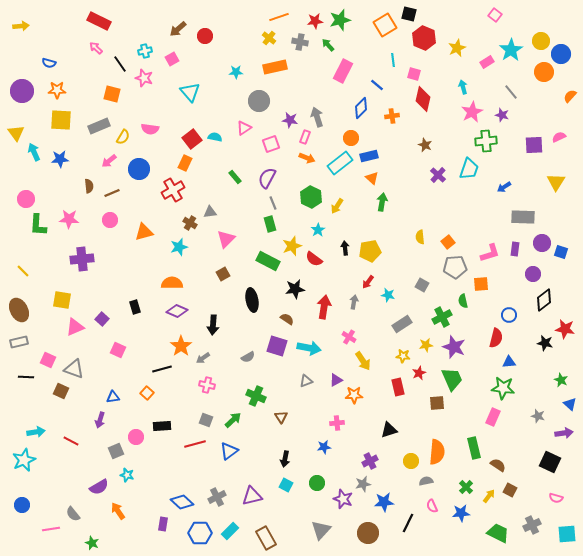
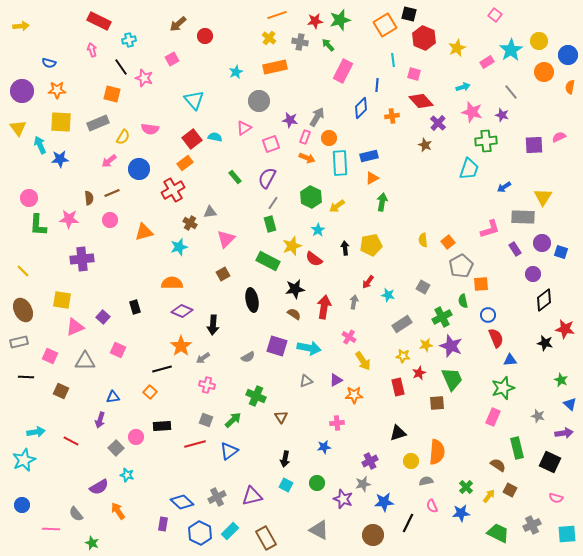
orange line at (279, 17): moved 2 px left, 2 px up
brown arrow at (178, 29): moved 5 px up
yellow circle at (541, 41): moved 2 px left
pink arrow at (96, 48): moved 4 px left, 2 px down; rotated 32 degrees clockwise
cyan cross at (145, 51): moved 16 px left, 11 px up
blue circle at (561, 54): moved 7 px right, 1 px down
black line at (120, 64): moved 1 px right, 3 px down
cyan star at (236, 72): rotated 24 degrees counterclockwise
blue line at (377, 85): rotated 56 degrees clockwise
cyan arrow at (463, 87): rotated 88 degrees clockwise
cyan triangle at (190, 92): moved 4 px right, 8 px down
orange semicircle at (570, 96): moved 9 px up; rotated 32 degrees counterclockwise
red diamond at (423, 99): moved 2 px left, 2 px down; rotated 55 degrees counterclockwise
pink star at (472, 112): rotated 30 degrees counterclockwise
gray arrow at (317, 117): rotated 48 degrees clockwise
yellow square at (61, 120): moved 2 px down
gray rectangle at (99, 126): moved 1 px left, 3 px up
yellow triangle at (16, 133): moved 2 px right, 5 px up
orange circle at (351, 138): moved 22 px left
cyan arrow at (34, 152): moved 6 px right, 7 px up
orange rectangle at (185, 163): rotated 28 degrees clockwise
cyan rectangle at (340, 163): rotated 55 degrees counterclockwise
purple cross at (438, 175): moved 52 px up
orange triangle at (372, 178): rotated 48 degrees clockwise
yellow triangle at (556, 182): moved 13 px left, 15 px down
brown semicircle at (89, 186): moved 12 px down
pink circle at (26, 199): moved 3 px right, 1 px up
gray line at (273, 203): rotated 56 degrees clockwise
yellow arrow at (337, 206): rotated 21 degrees clockwise
yellow semicircle at (420, 237): moved 3 px right, 3 px down
purple rectangle at (515, 249): rotated 40 degrees counterclockwise
yellow pentagon at (370, 251): moved 1 px right, 6 px up
pink L-shape at (490, 253): moved 24 px up
gray pentagon at (455, 267): moved 6 px right, 1 px up; rotated 25 degrees counterclockwise
gray square at (422, 285): moved 1 px right, 2 px down
brown ellipse at (19, 310): moved 4 px right
purple diamond at (177, 311): moved 5 px right
blue circle at (509, 315): moved 21 px left
purple square at (102, 319): moved 1 px right, 2 px up
brown semicircle at (287, 319): moved 7 px right, 5 px up
red semicircle at (496, 338): rotated 36 degrees counterclockwise
purple star at (454, 347): moved 3 px left, 1 px up
pink square at (48, 360): moved 2 px right, 4 px up
blue triangle at (509, 362): moved 1 px right, 2 px up
gray triangle at (74, 369): moved 11 px right, 8 px up; rotated 20 degrees counterclockwise
green star at (503, 388): rotated 25 degrees counterclockwise
orange square at (147, 393): moved 3 px right, 1 px up
black triangle at (389, 430): moved 9 px right, 3 px down
green rectangle at (474, 448): moved 43 px right
gray square at (116, 451): moved 3 px up; rotated 21 degrees counterclockwise
gray semicircle at (73, 514): moved 3 px right
pink line at (51, 529): rotated 12 degrees clockwise
gray triangle at (321, 530): moved 2 px left; rotated 45 degrees counterclockwise
blue hexagon at (200, 533): rotated 25 degrees clockwise
brown circle at (368, 533): moved 5 px right, 2 px down
